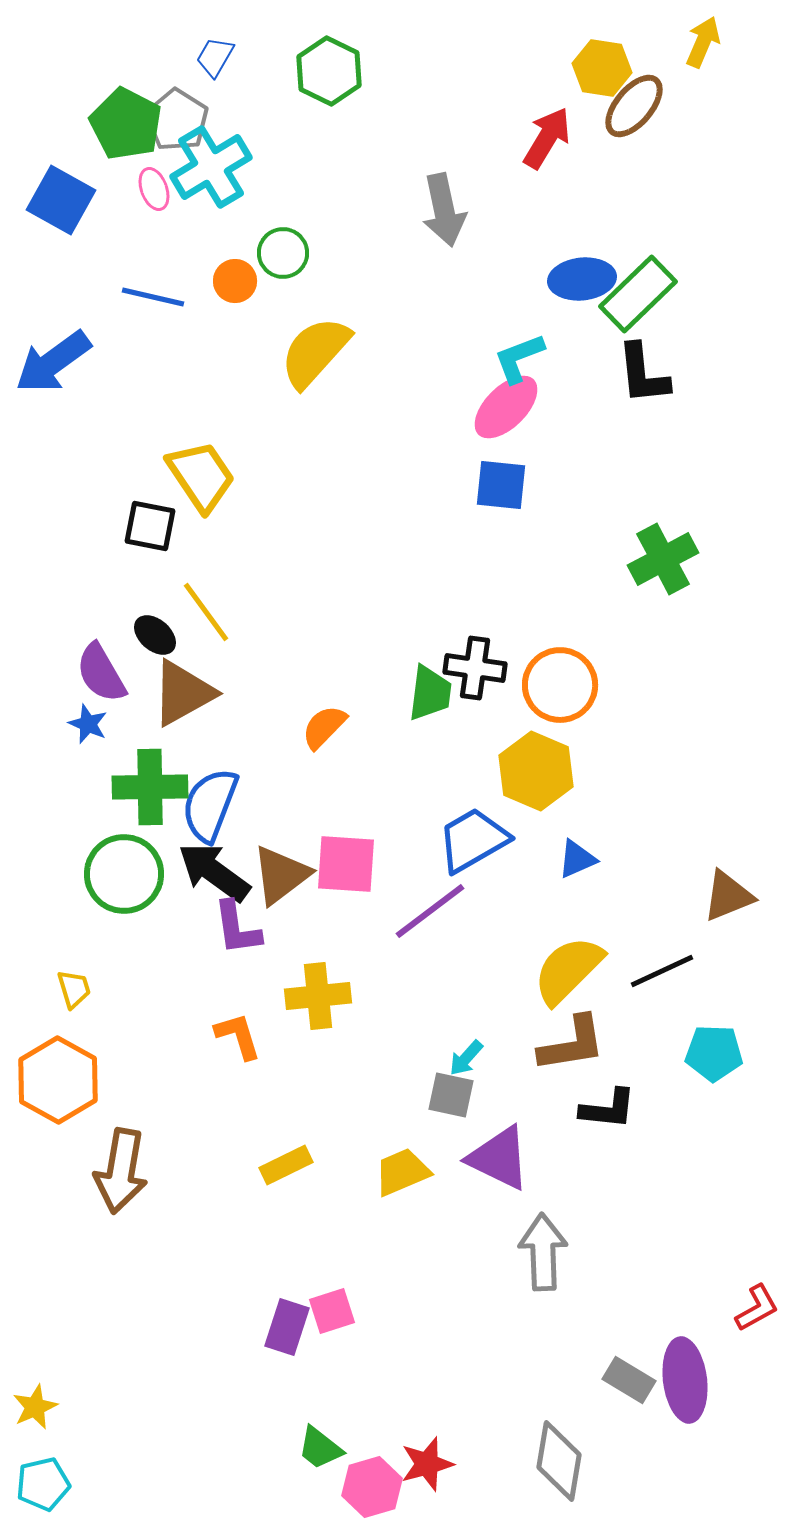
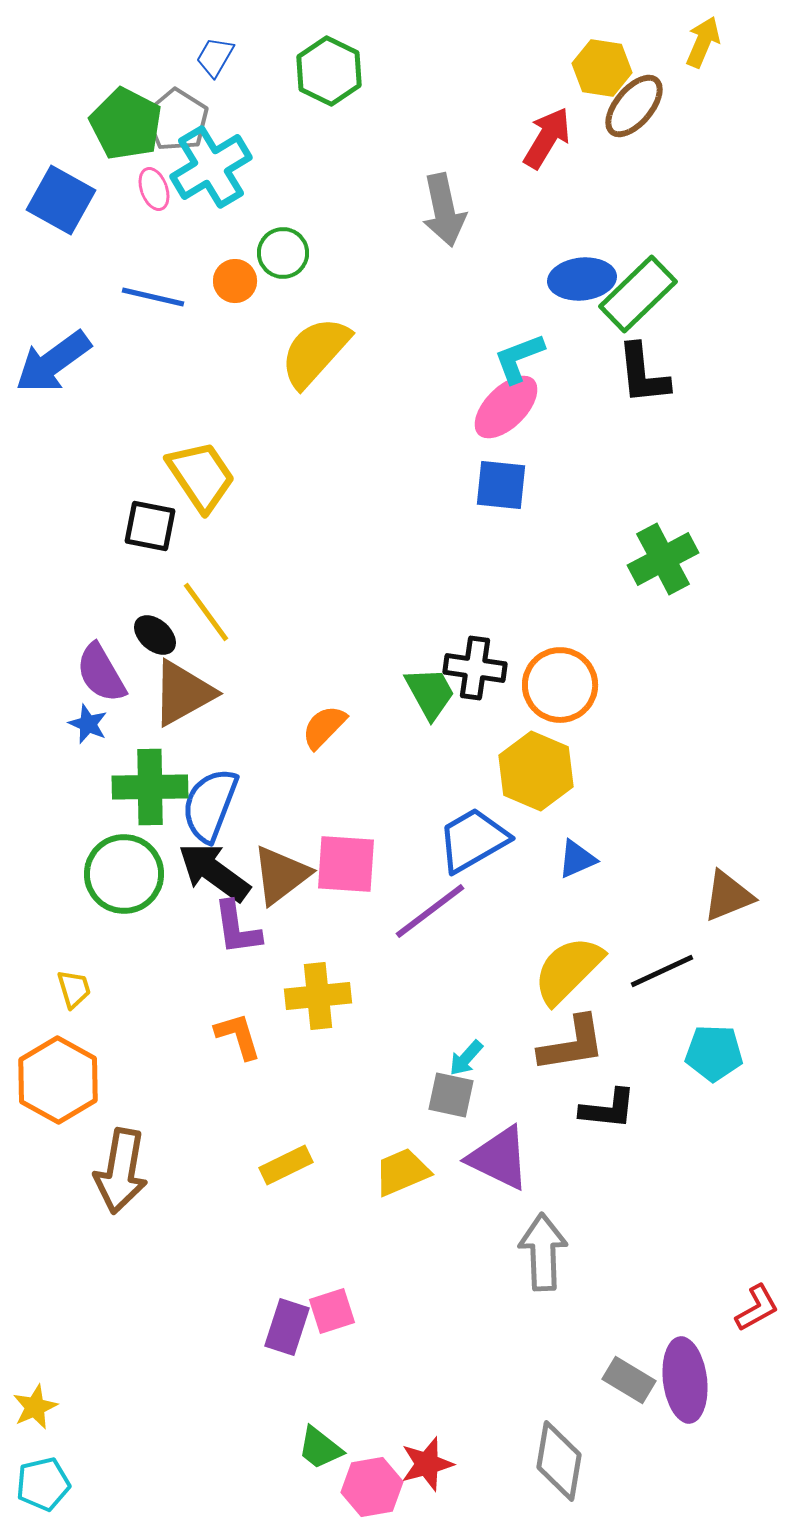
green trapezoid at (430, 693): rotated 36 degrees counterclockwise
pink hexagon at (372, 1487): rotated 6 degrees clockwise
